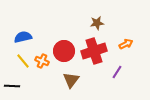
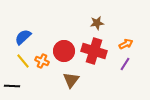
blue semicircle: rotated 30 degrees counterclockwise
red cross: rotated 35 degrees clockwise
purple line: moved 8 px right, 8 px up
